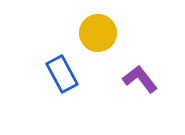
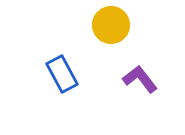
yellow circle: moved 13 px right, 8 px up
